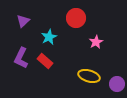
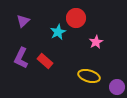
cyan star: moved 9 px right, 5 px up
purple circle: moved 3 px down
